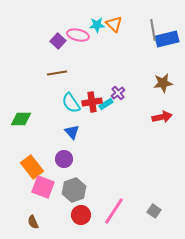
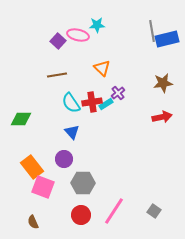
orange triangle: moved 12 px left, 44 px down
gray line: moved 1 px left, 1 px down
brown line: moved 2 px down
gray hexagon: moved 9 px right, 7 px up; rotated 20 degrees clockwise
